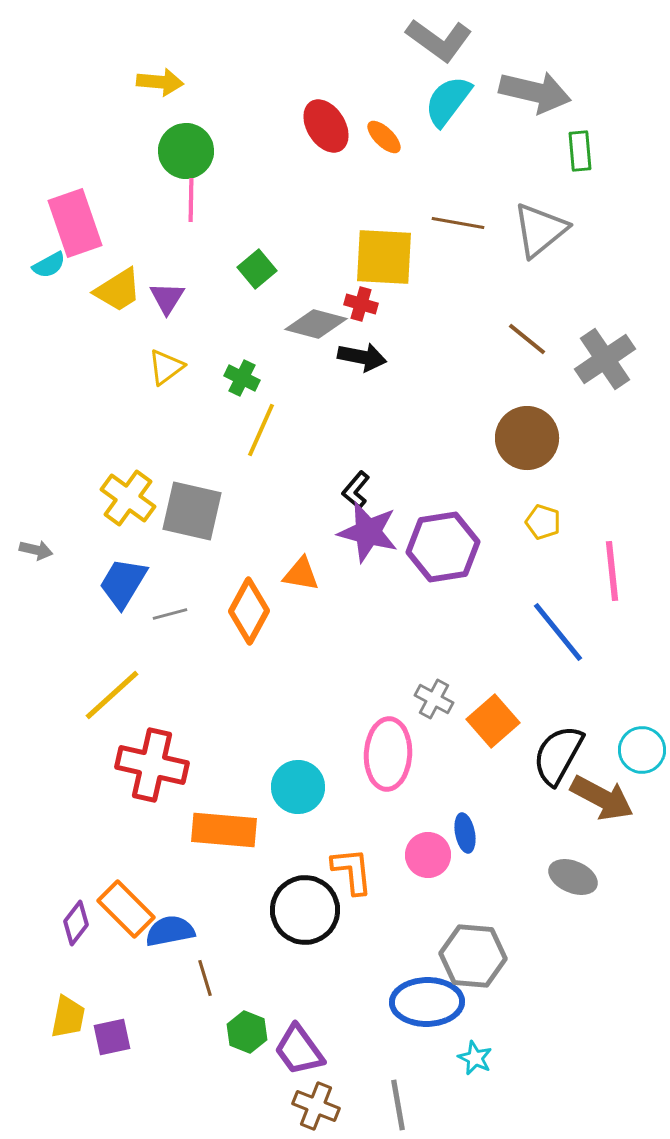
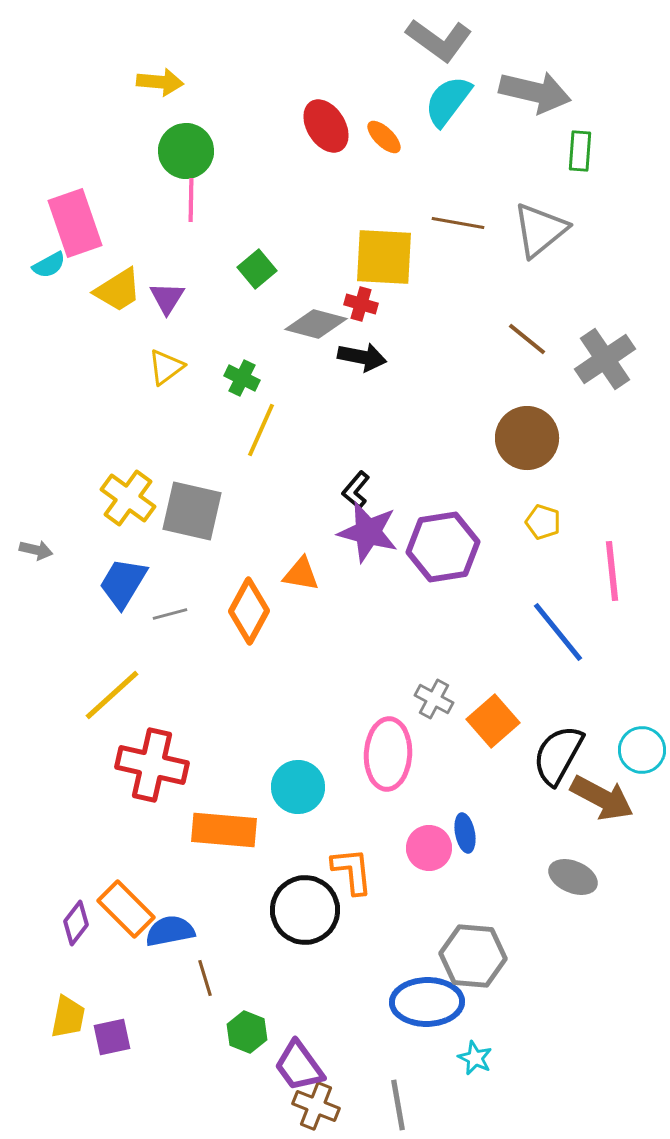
green rectangle at (580, 151): rotated 9 degrees clockwise
pink circle at (428, 855): moved 1 px right, 7 px up
purple trapezoid at (299, 1050): moved 16 px down
